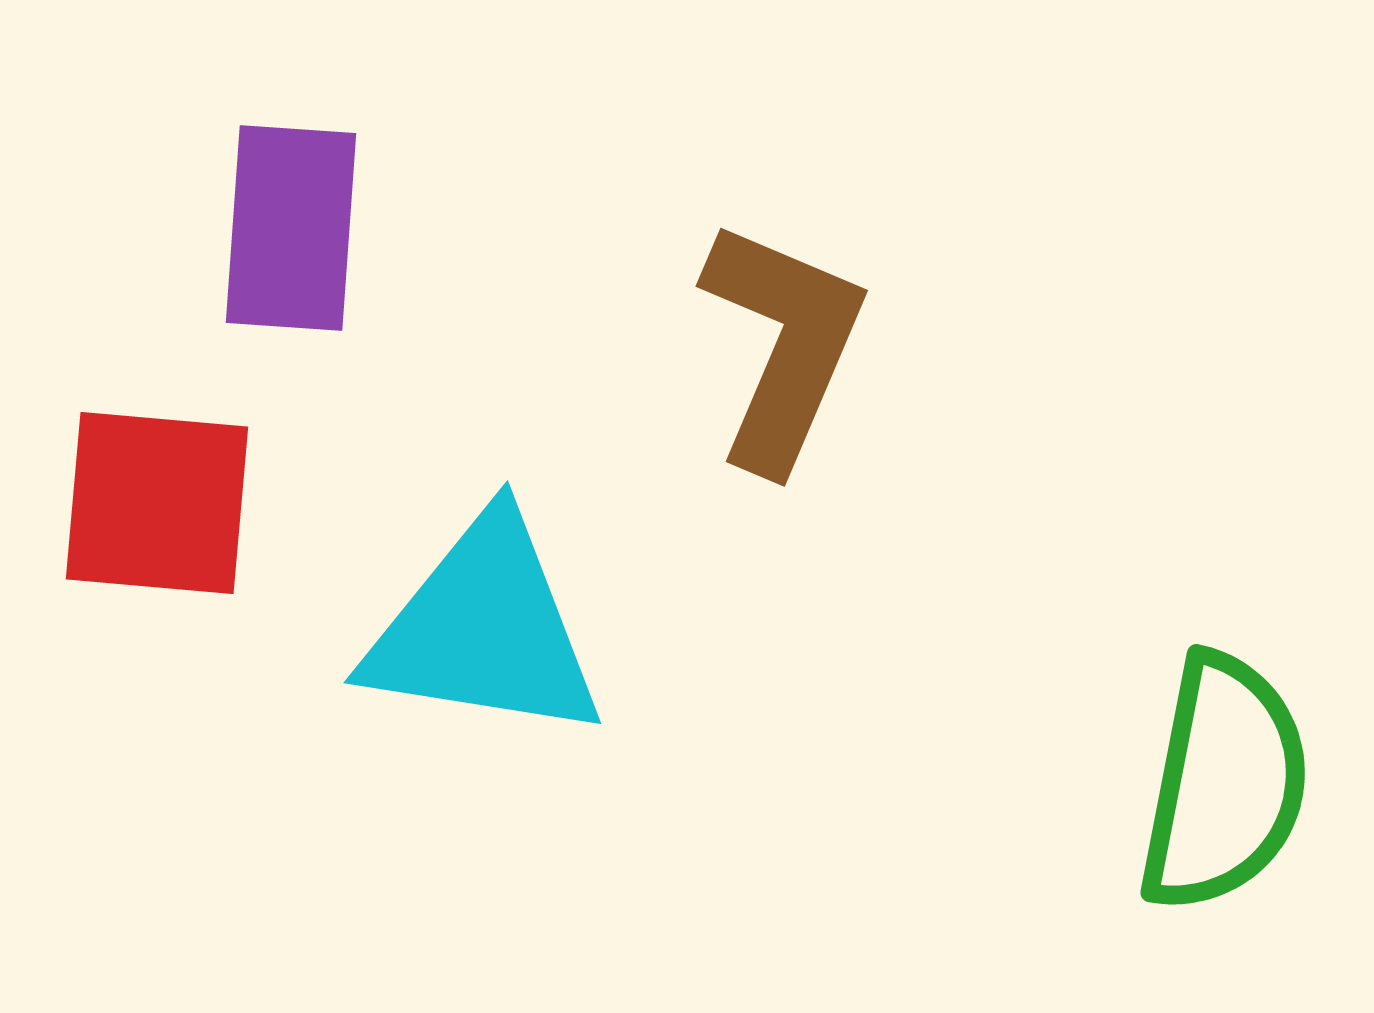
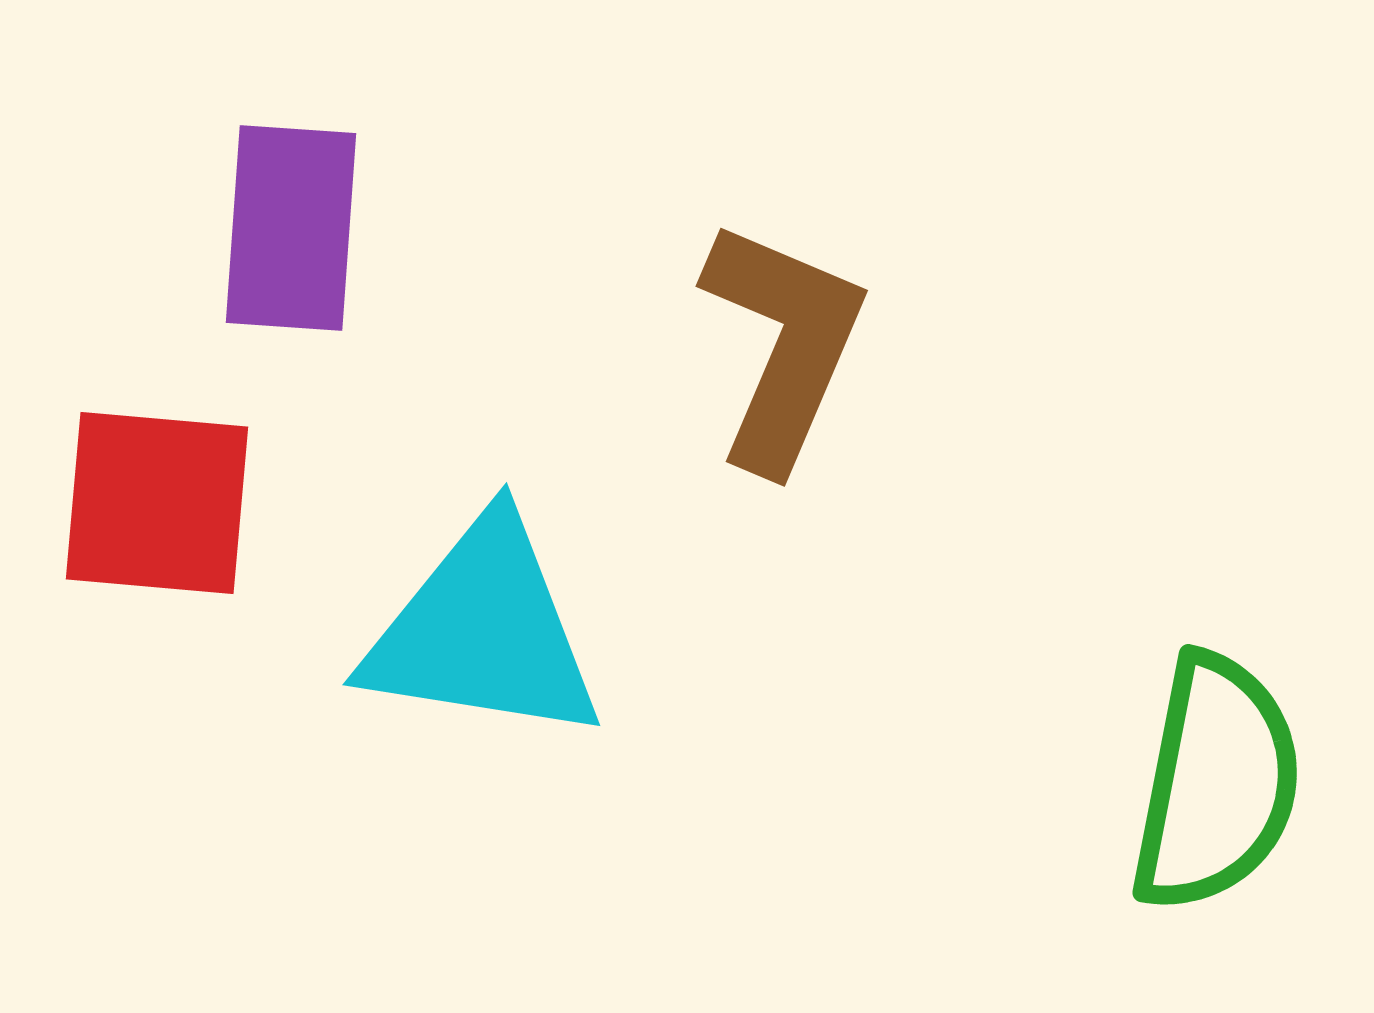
cyan triangle: moved 1 px left, 2 px down
green semicircle: moved 8 px left
